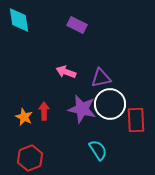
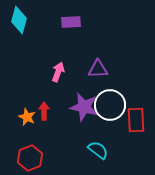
cyan diamond: rotated 24 degrees clockwise
purple rectangle: moved 6 px left, 3 px up; rotated 30 degrees counterclockwise
pink arrow: moved 8 px left; rotated 90 degrees clockwise
purple triangle: moved 3 px left, 9 px up; rotated 10 degrees clockwise
white circle: moved 1 px down
purple star: moved 2 px right, 2 px up
orange star: moved 3 px right
cyan semicircle: rotated 20 degrees counterclockwise
